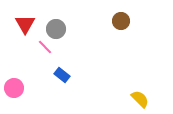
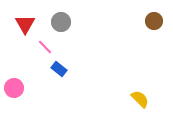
brown circle: moved 33 px right
gray circle: moved 5 px right, 7 px up
blue rectangle: moved 3 px left, 6 px up
